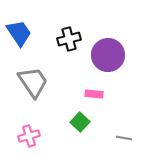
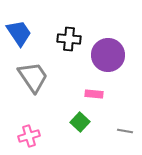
black cross: rotated 20 degrees clockwise
gray trapezoid: moved 5 px up
gray line: moved 1 px right, 7 px up
